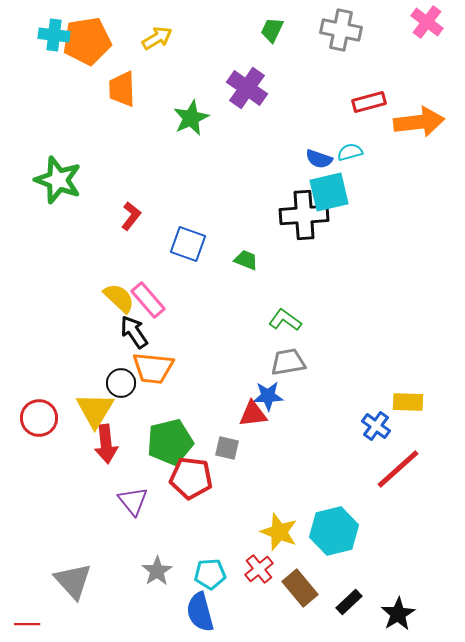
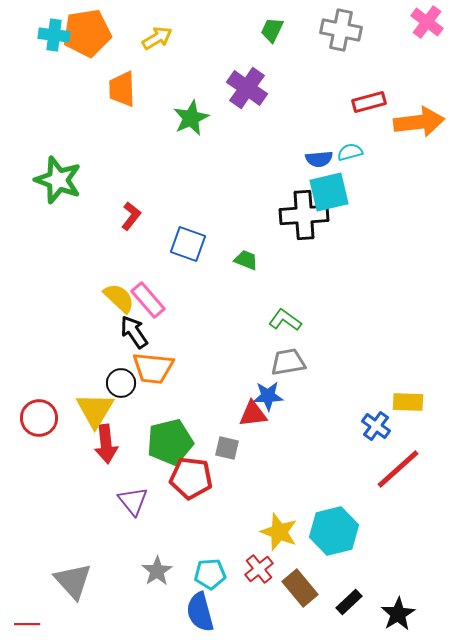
orange pentagon at (87, 41): moved 8 px up
blue semicircle at (319, 159): rotated 24 degrees counterclockwise
